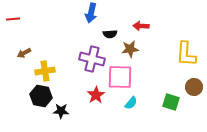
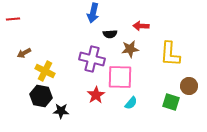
blue arrow: moved 2 px right
yellow L-shape: moved 16 px left
yellow cross: rotated 36 degrees clockwise
brown circle: moved 5 px left, 1 px up
